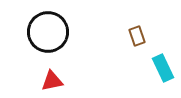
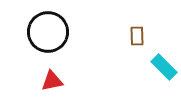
brown rectangle: rotated 18 degrees clockwise
cyan rectangle: moved 1 px right, 1 px up; rotated 20 degrees counterclockwise
